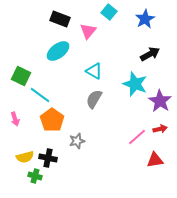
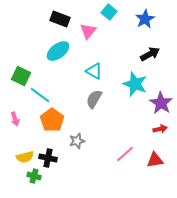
purple star: moved 1 px right, 2 px down
pink line: moved 12 px left, 17 px down
green cross: moved 1 px left
